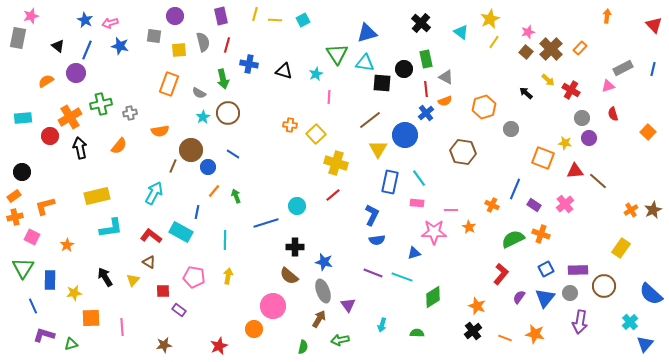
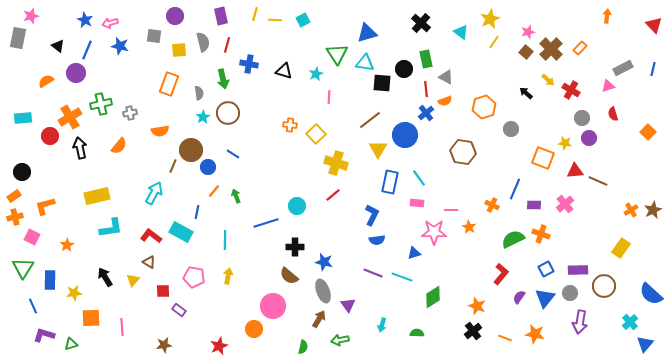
gray semicircle at (199, 93): rotated 128 degrees counterclockwise
brown line at (598, 181): rotated 18 degrees counterclockwise
purple rectangle at (534, 205): rotated 32 degrees counterclockwise
